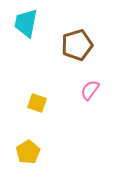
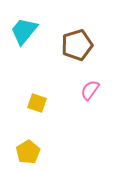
cyan trapezoid: moved 2 px left, 8 px down; rotated 28 degrees clockwise
